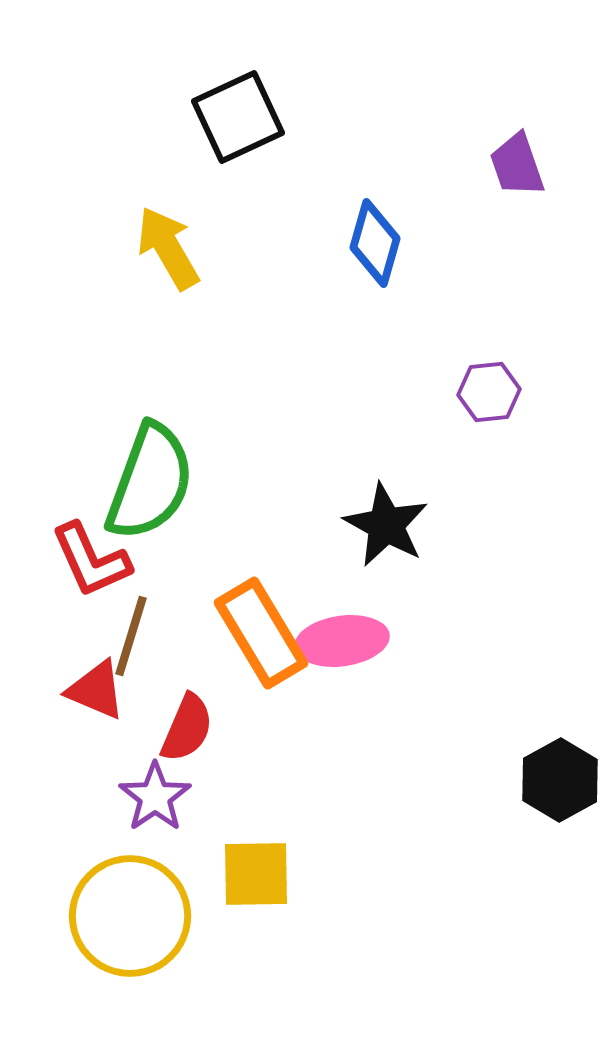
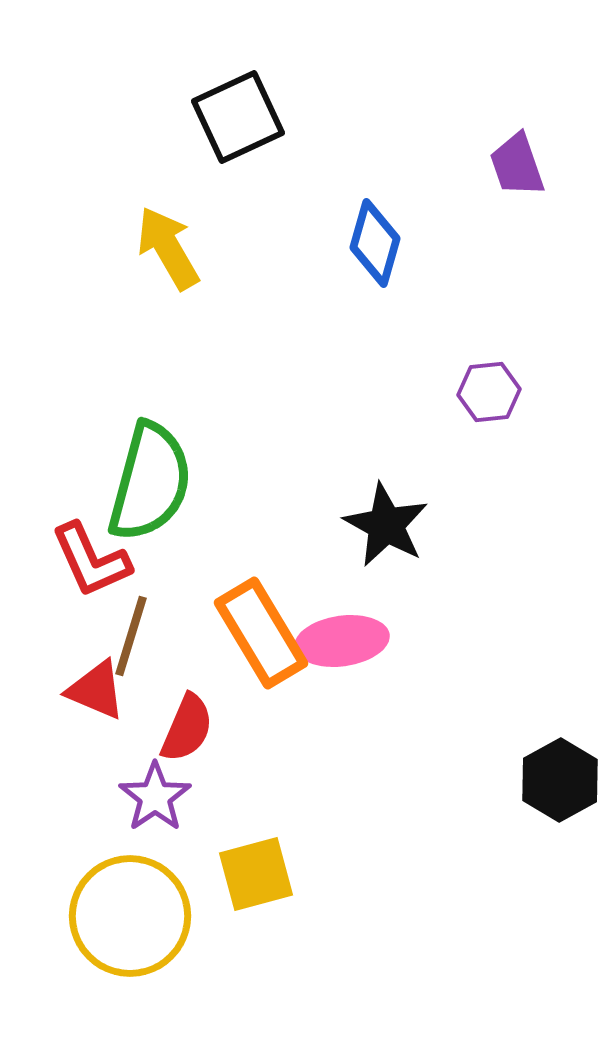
green semicircle: rotated 5 degrees counterclockwise
yellow square: rotated 14 degrees counterclockwise
